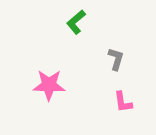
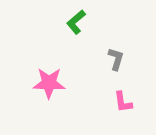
pink star: moved 2 px up
